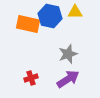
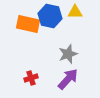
purple arrow: rotated 15 degrees counterclockwise
